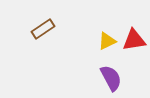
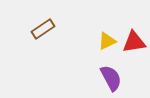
red triangle: moved 2 px down
